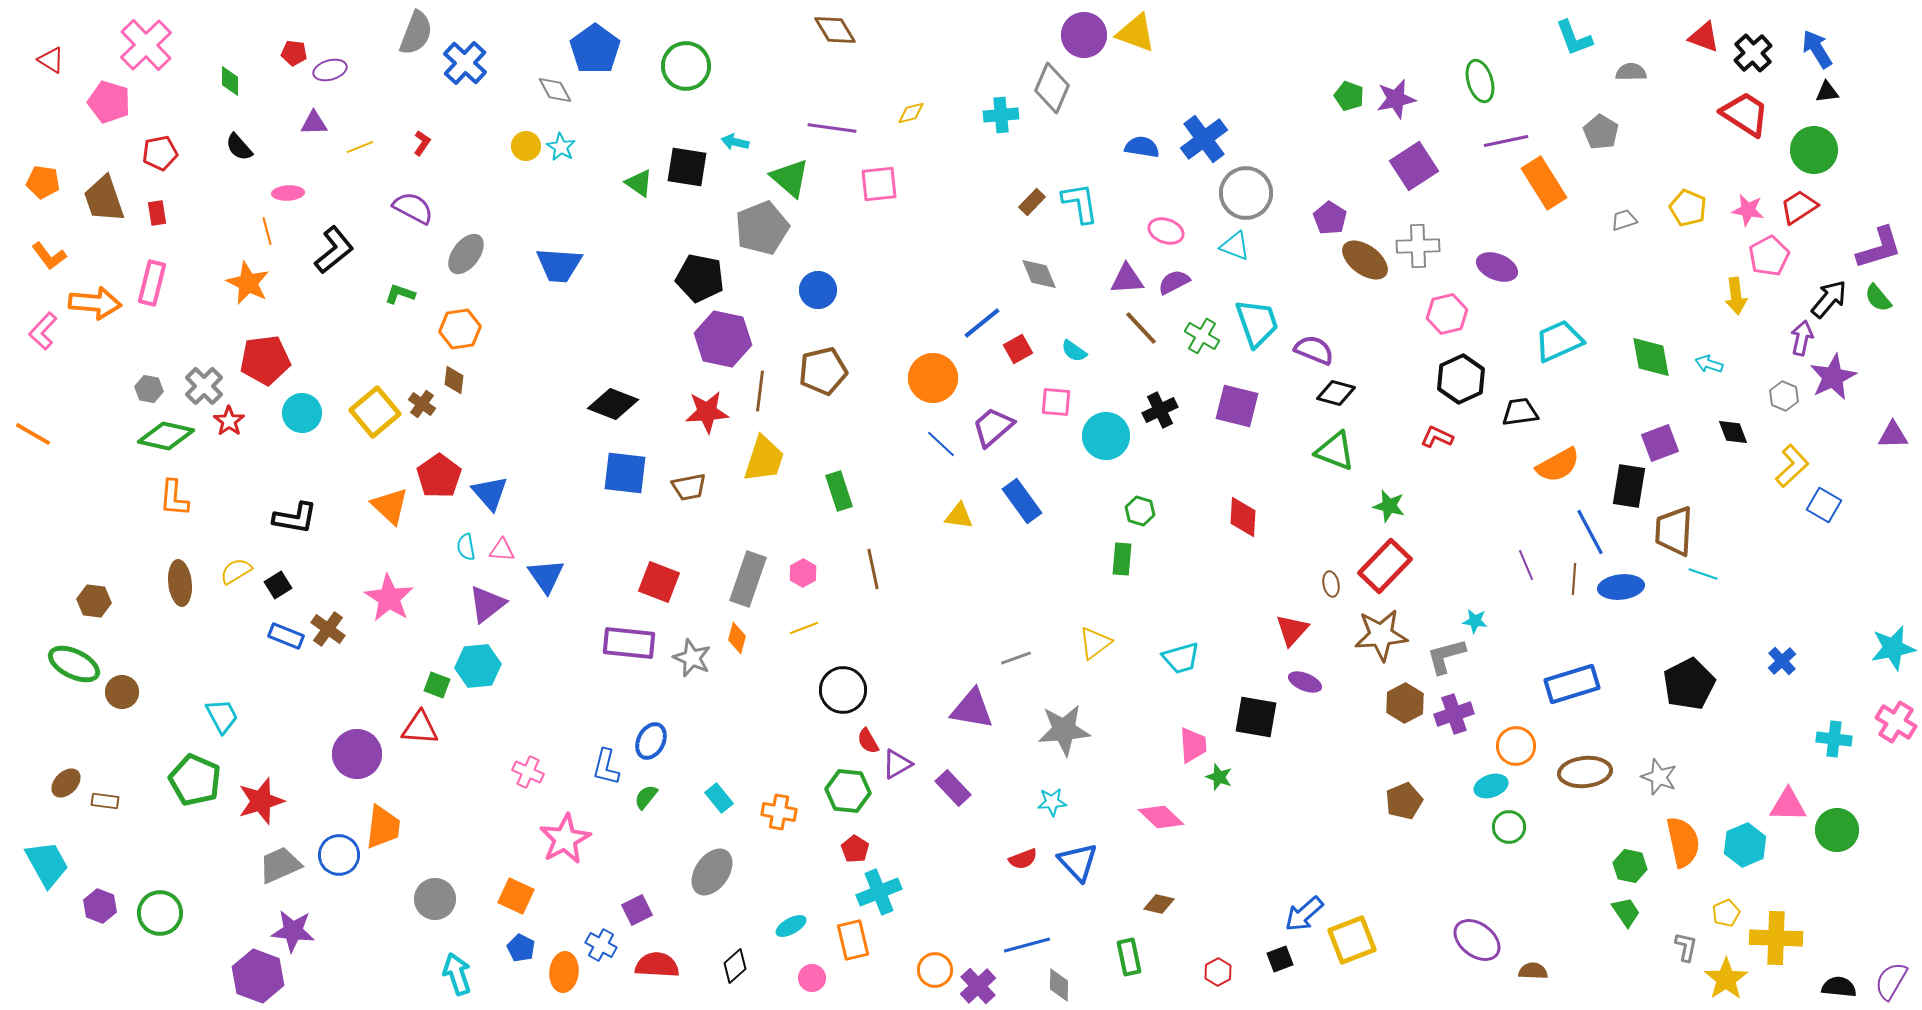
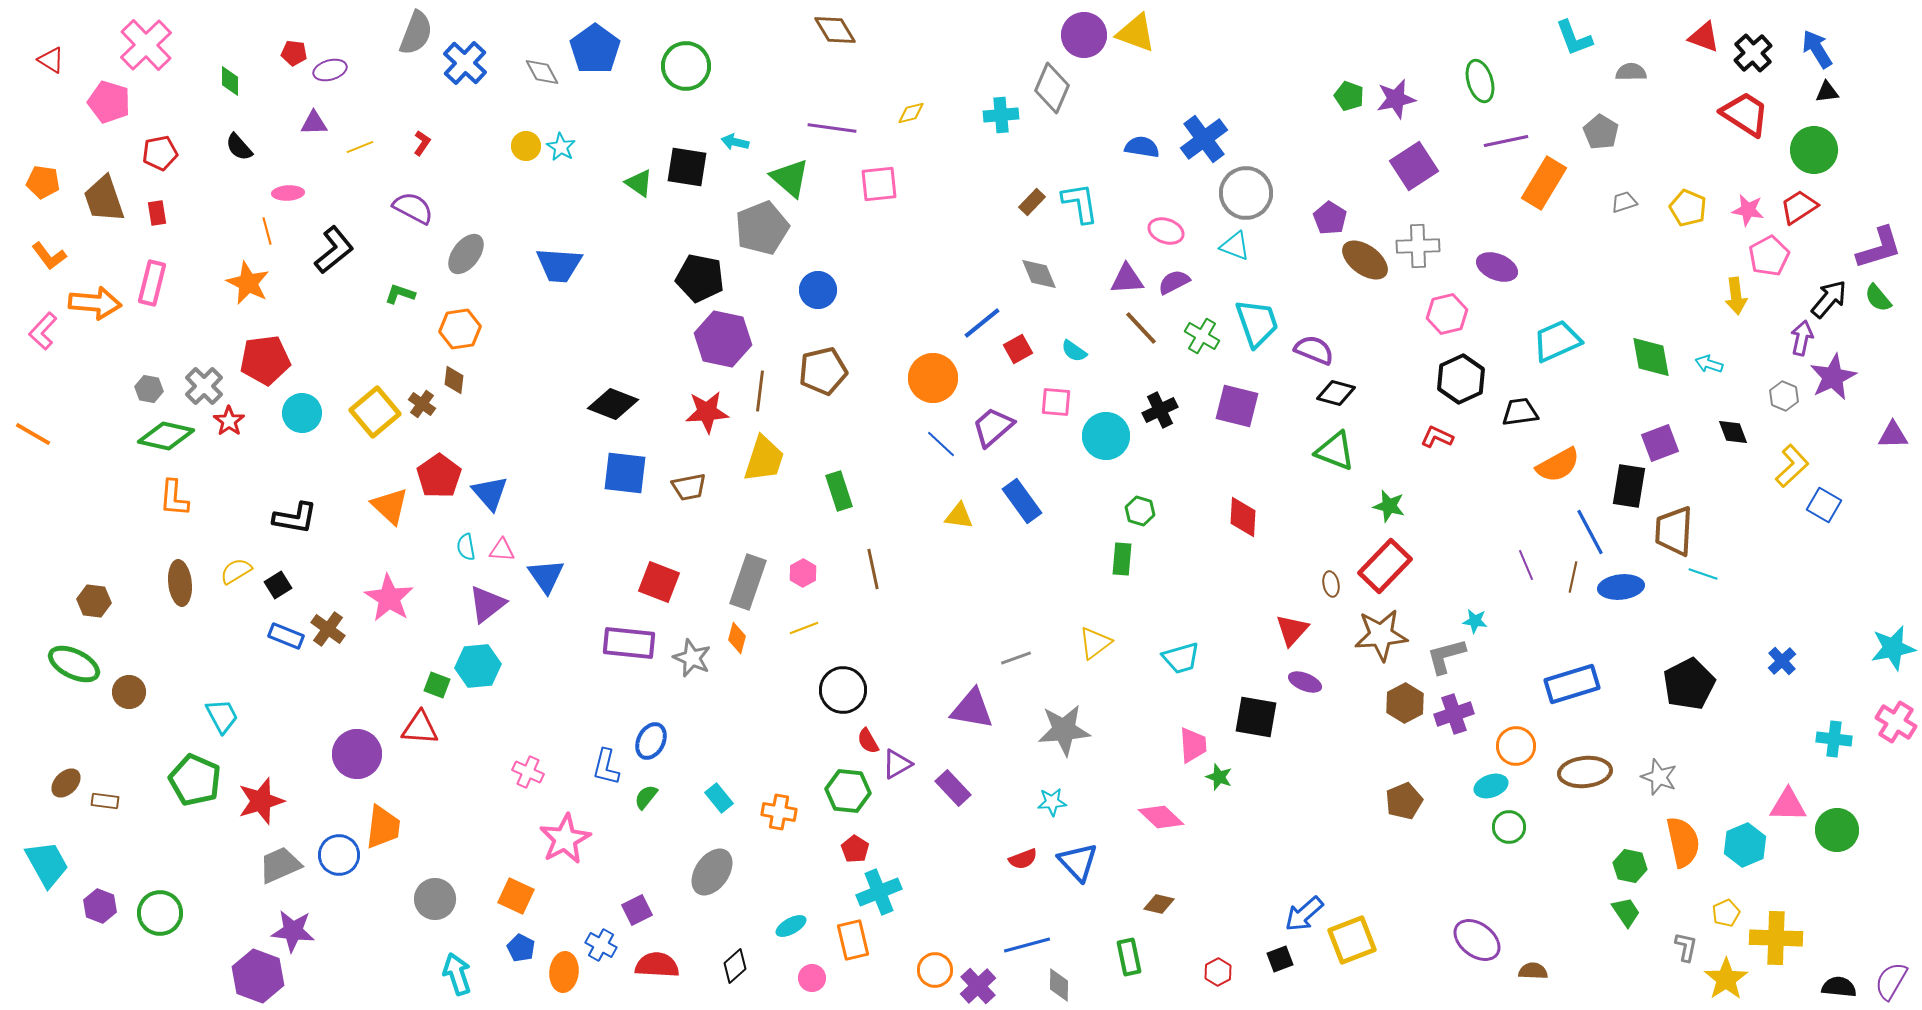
gray diamond at (555, 90): moved 13 px left, 18 px up
orange rectangle at (1544, 183): rotated 63 degrees clockwise
gray trapezoid at (1624, 220): moved 18 px up
cyan trapezoid at (1559, 341): moved 2 px left
gray rectangle at (748, 579): moved 3 px down
brown line at (1574, 579): moved 1 px left, 2 px up; rotated 8 degrees clockwise
brown circle at (122, 692): moved 7 px right
